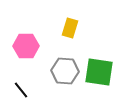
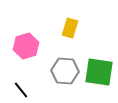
pink hexagon: rotated 15 degrees counterclockwise
